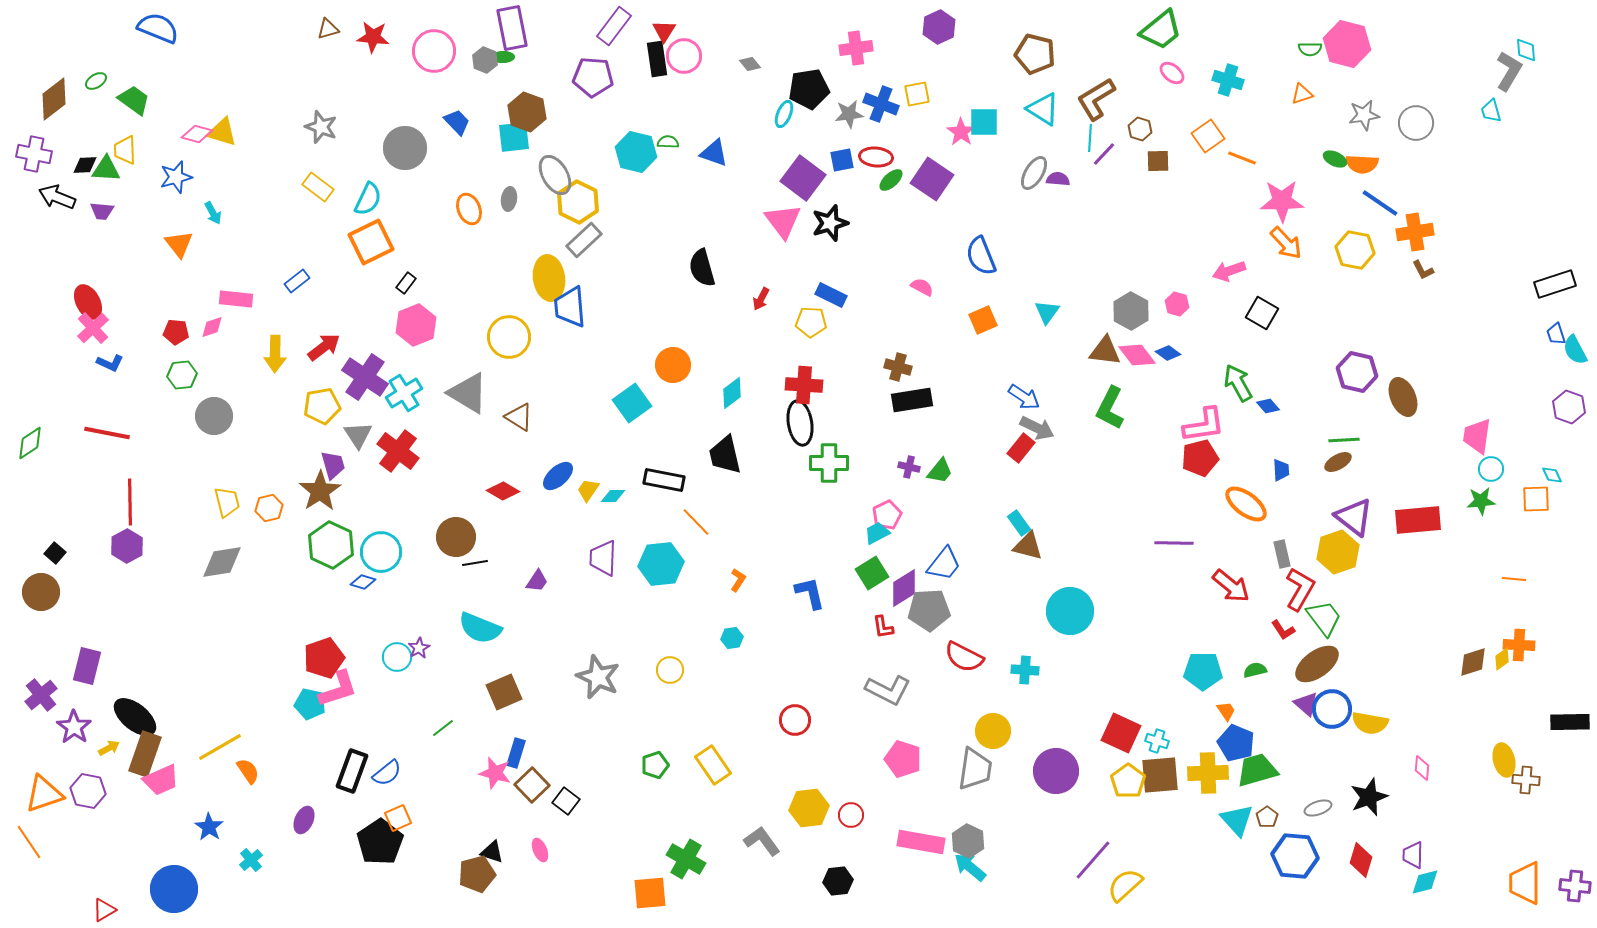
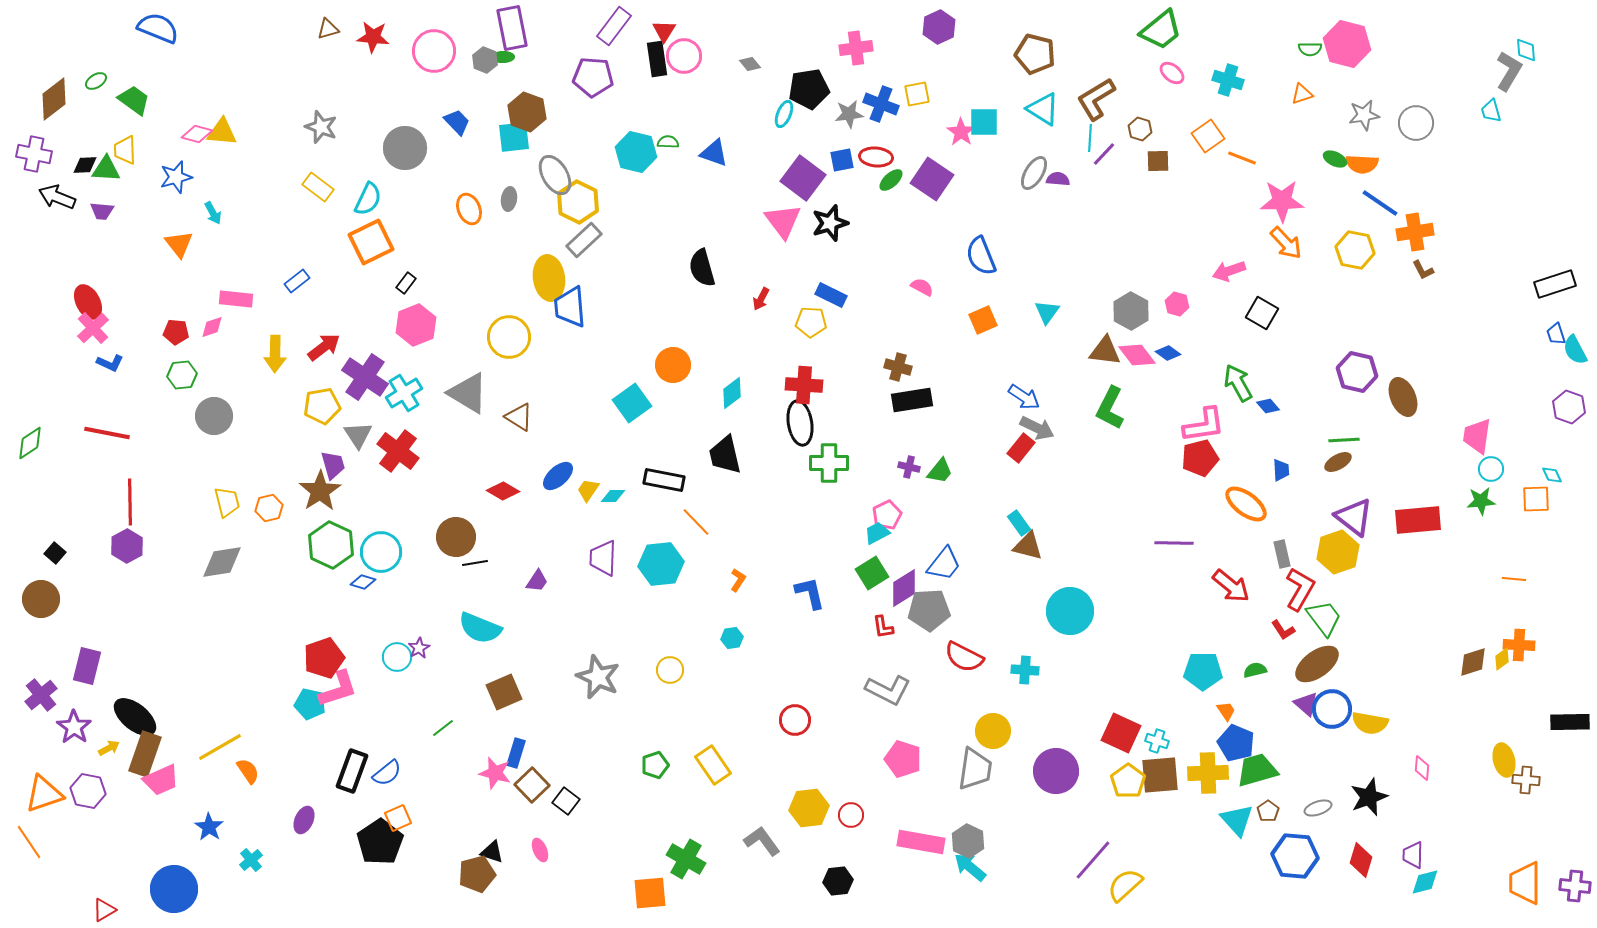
yellow triangle at (222, 132): rotated 12 degrees counterclockwise
brown circle at (41, 592): moved 7 px down
brown pentagon at (1267, 817): moved 1 px right, 6 px up
